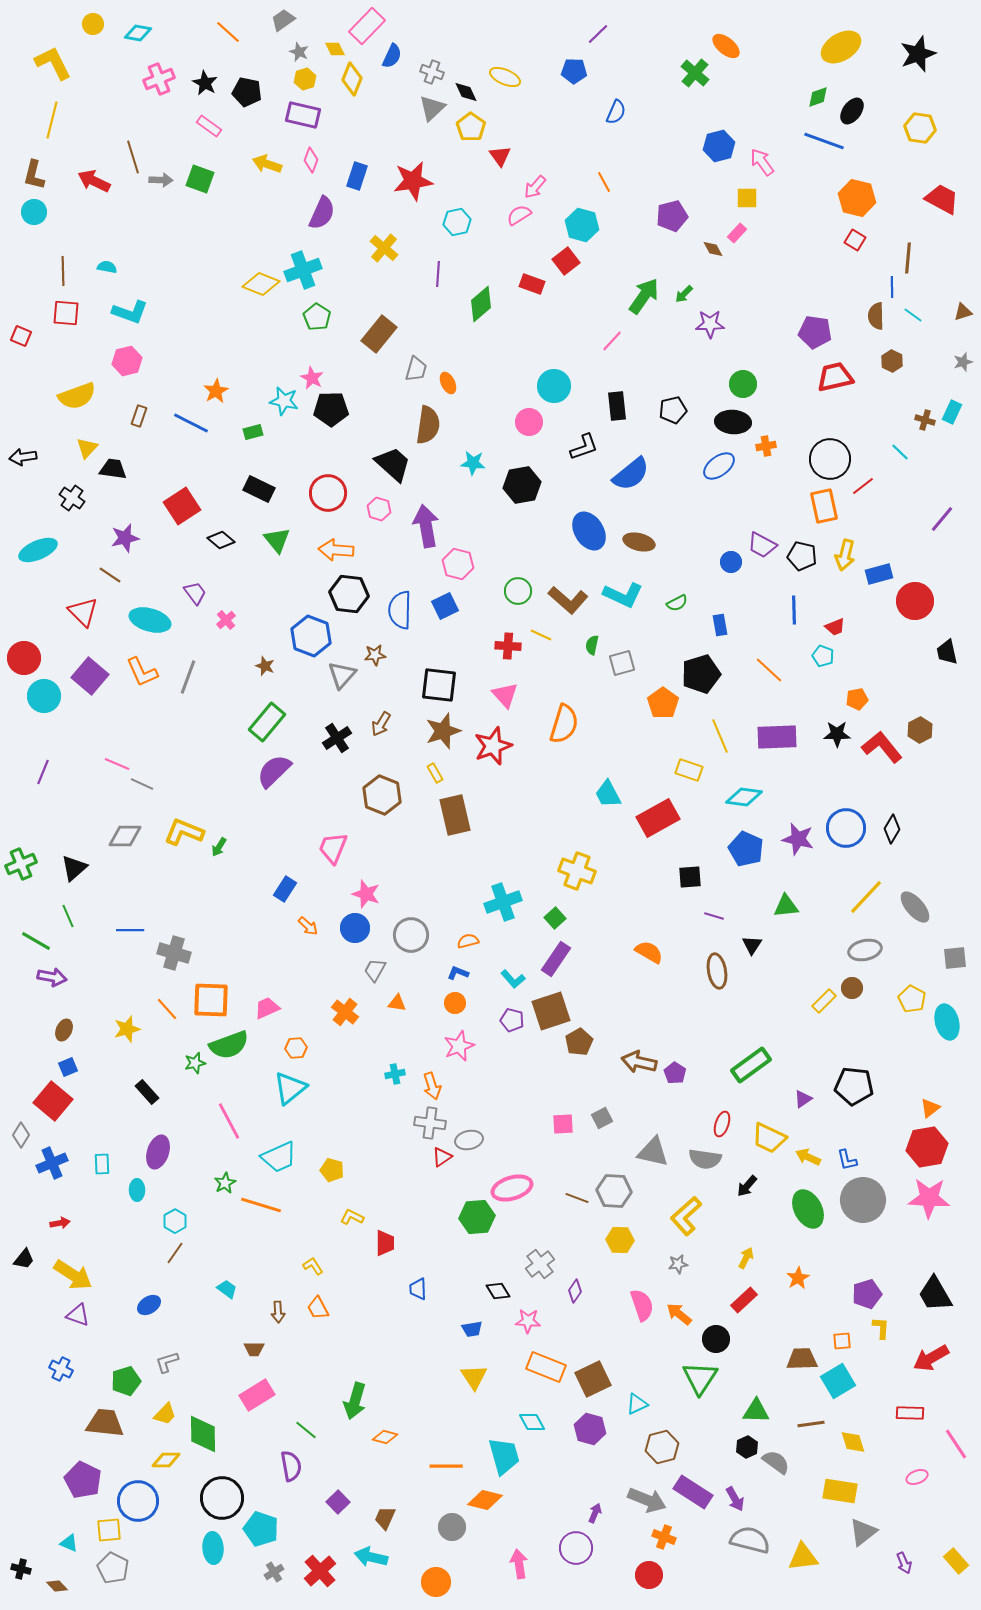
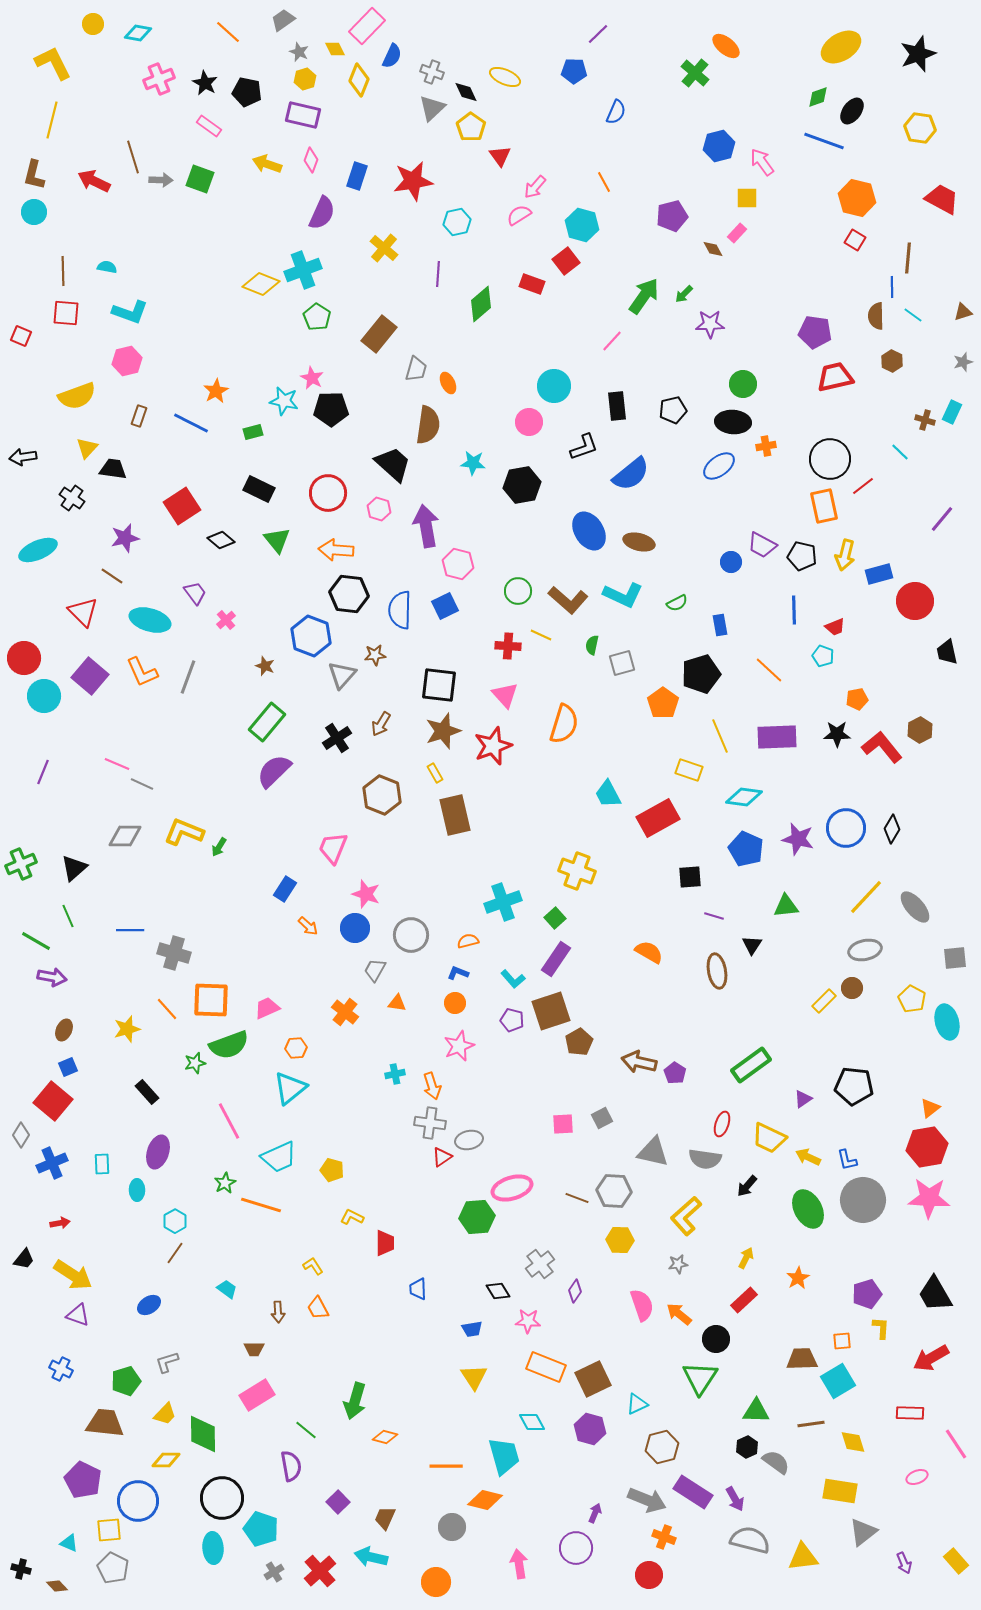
yellow diamond at (352, 79): moved 7 px right, 1 px down
brown line at (110, 575): moved 2 px right, 1 px down
